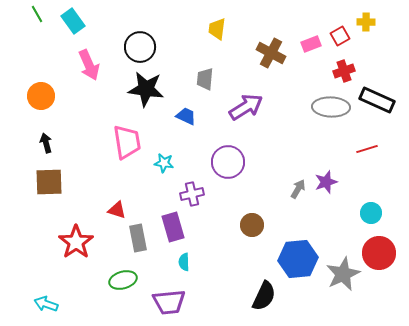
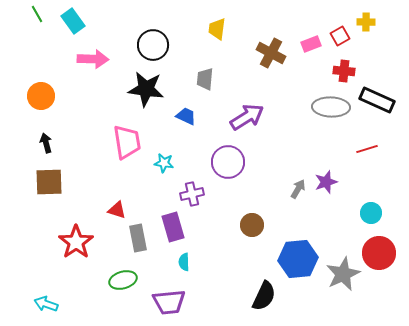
black circle: moved 13 px right, 2 px up
pink arrow: moved 4 px right, 6 px up; rotated 64 degrees counterclockwise
red cross: rotated 25 degrees clockwise
purple arrow: moved 1 px right, 10 px down
